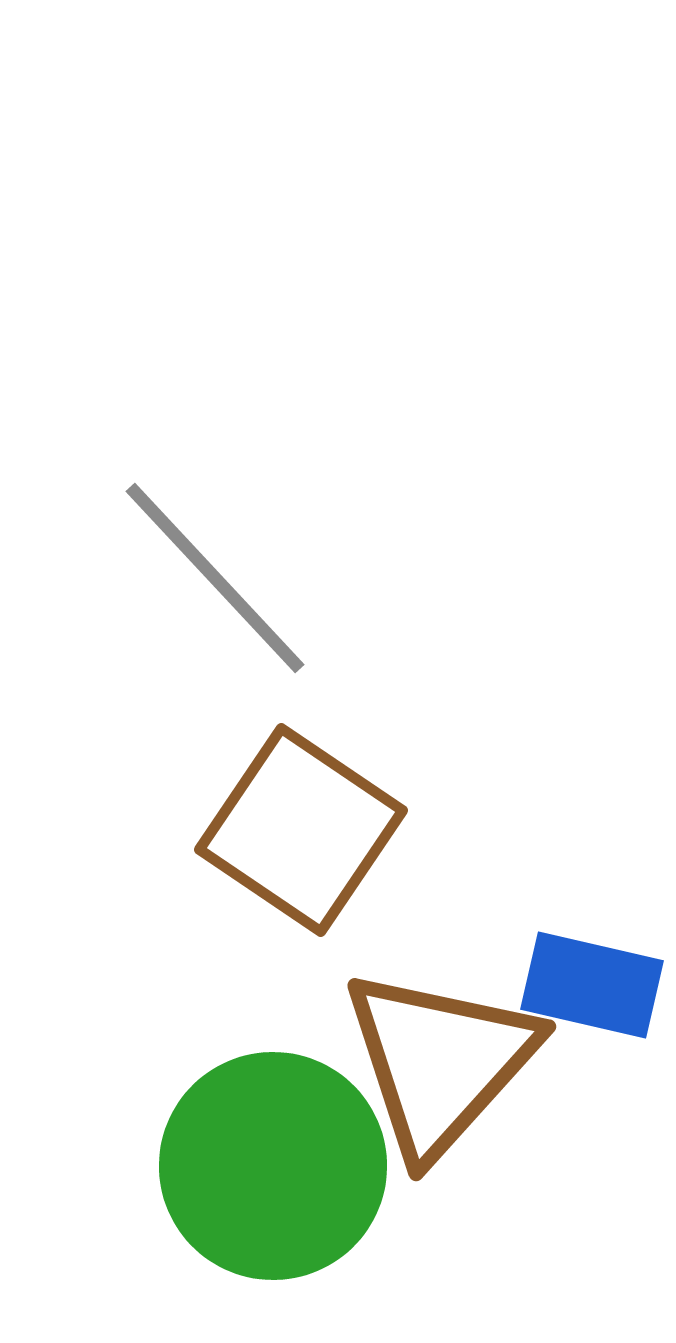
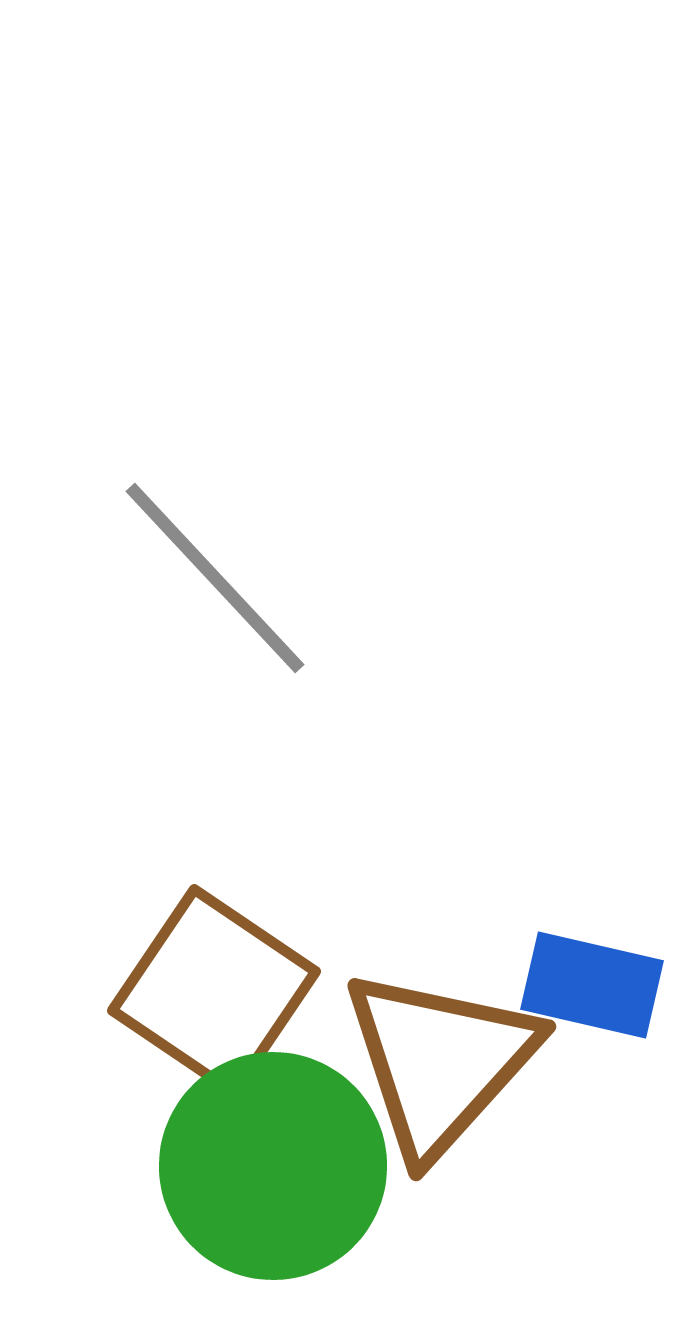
brown square: moved 87 px left, 161 px down
